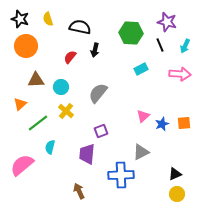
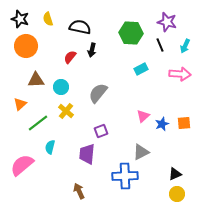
black arrow: moved 3 px left
blue cross: moved 4 px right, 1 px down
